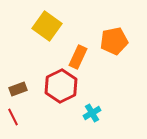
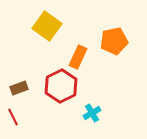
brown rectangle: moved 1 px right, 1 px up
